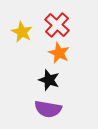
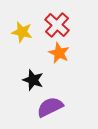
yellow star: rotated 15 degrees counterclockwise
black star: moved 16 px left
purple semicircle: moved 2 px right, 2 px up; rotated 144 degrees clockwise
